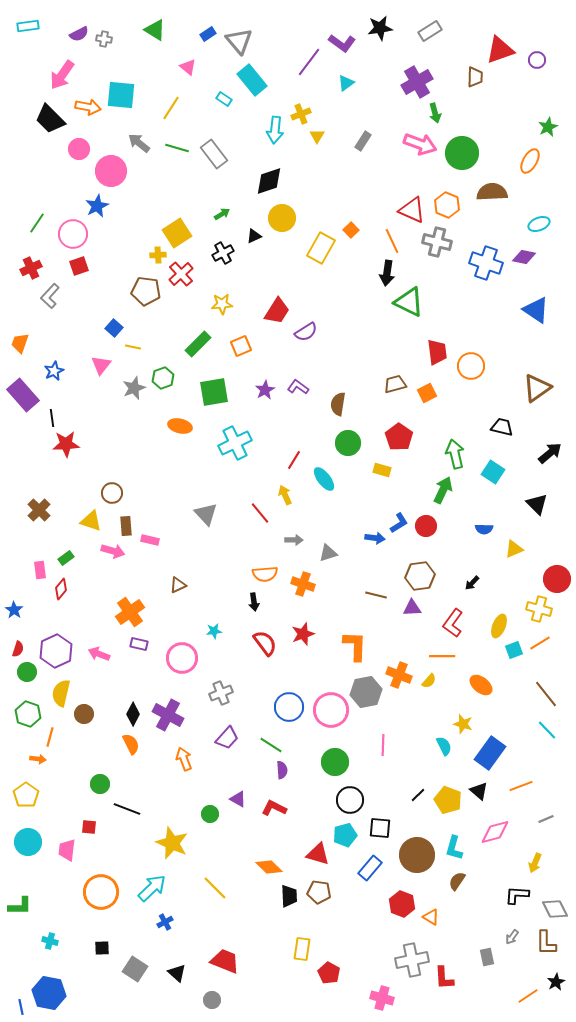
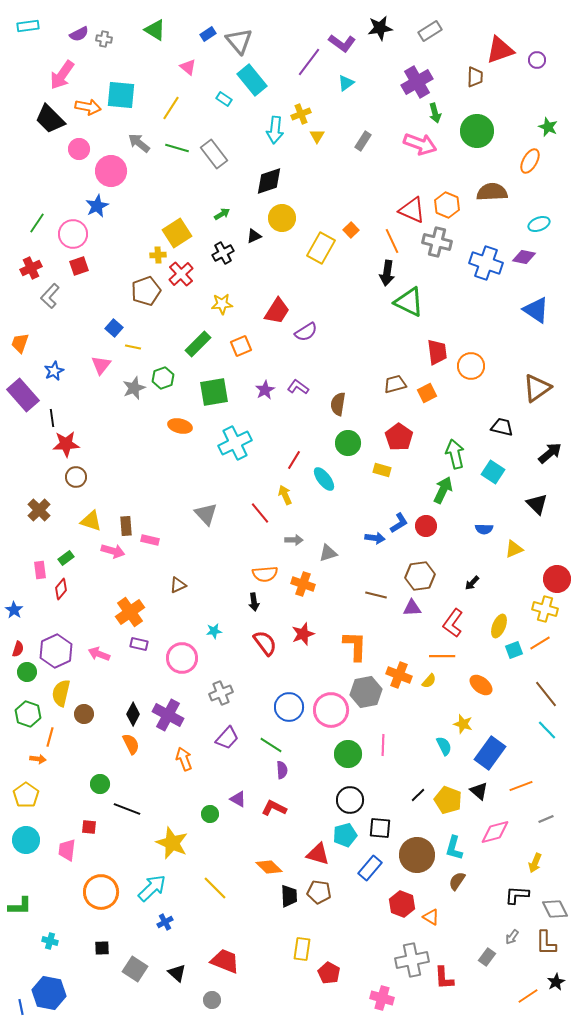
green star at (548, 127): rotated 24 degrees counterclockwise
green circle at (462, 153): moved 15 px right, 22 px up
brown pentagon at (146, 291): rotated 28 degrees counterclockwise
brown circle at (112, 493): moved 36 px left, 16 px up
yellow cross at (539, 609): moved 6 px right
green circle at (335, 762): moved 13 px right, 8 px up
cyan circle at (28, 842): moved 2 px left, 2 px up
gray rectangle at (487, 957): rotated 48 degrees clockwise
